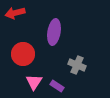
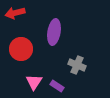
red circle: moved 2 px left, 5 px up
